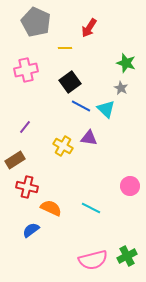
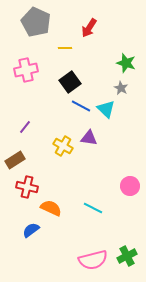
cyan line: moved 2 px right
